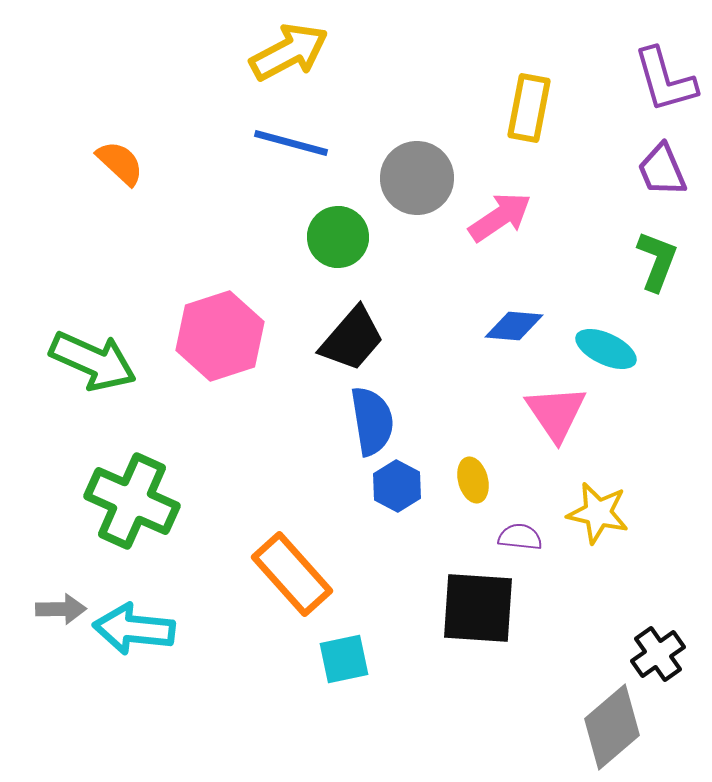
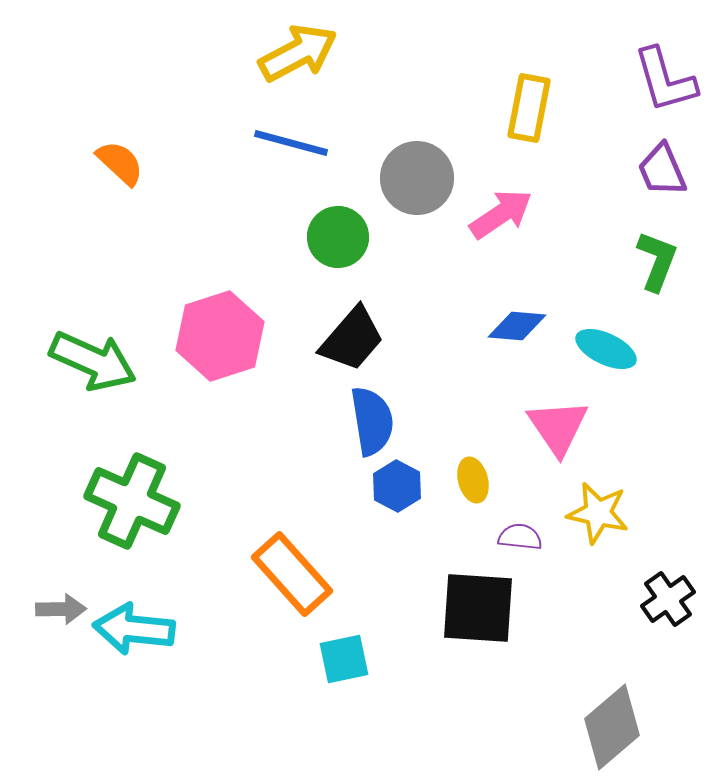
yellow arrow: moved 9 px right, 1 px down
pink arrow: moved 1 px right, 3 px up
blue diamond: moved 3 px right
pink triangle: moved 2 px right, 14 px down
black cross: moved 10 px right, 55 px up
